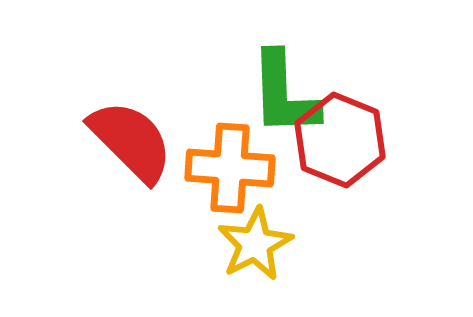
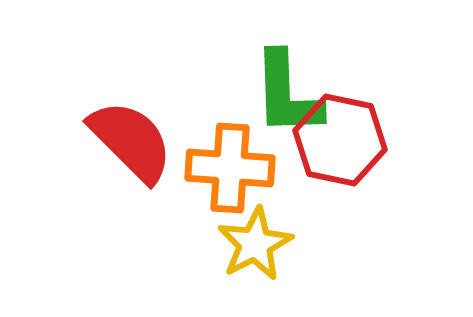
green L-shape: moved 3 px right
red hexagon: rotated 10 degrees counterclockwise
